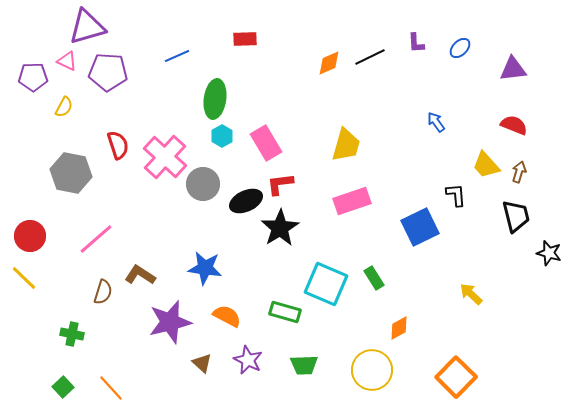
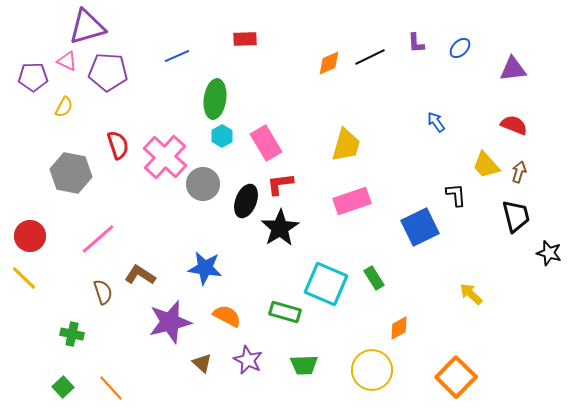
black ellipse at (246, 201): rotated 44 degrees counterclockwise
pink line at (96, 239): moved 2 px right
brown semicircle at (103, 292): rotated 35 degrees counterclockwise
